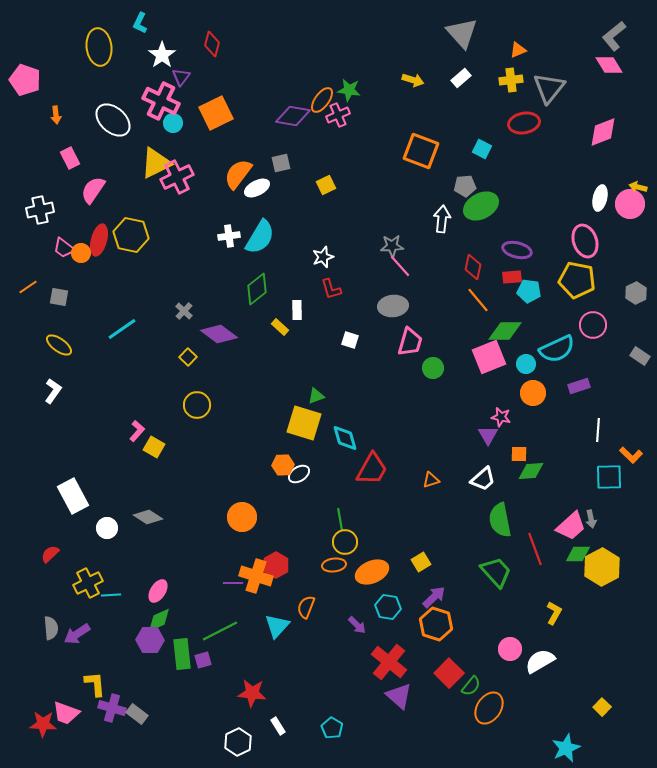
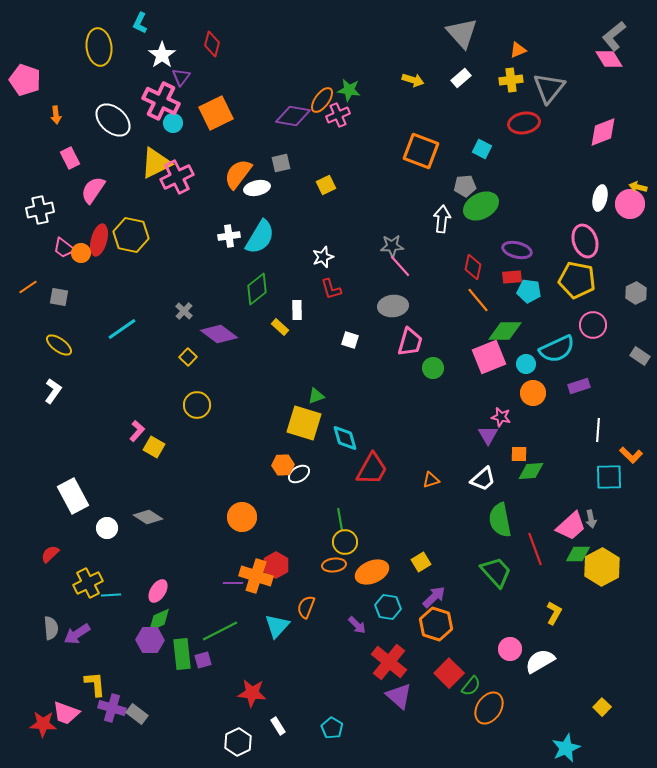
pink diamond at (609, 65): moved 6 px up
white ellipse at (257, 188): rotated 15 degrees clockwise
